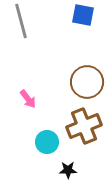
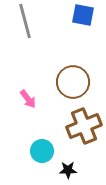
gray line: moved 4 px right
brown circle: moved 14 px left
cyan circle: moved 5 px left, 9 px down
